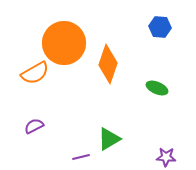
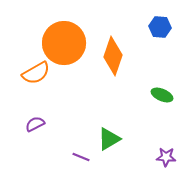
orange diamond: moved 5 px right, 8 px up
orange semicircle: moved 1 px right
green ellipse: moved 5 px right, 7 px down
purple semicircle: moved 1 px right, 2 px up
purple line: rotated 36 degrees clockwise
